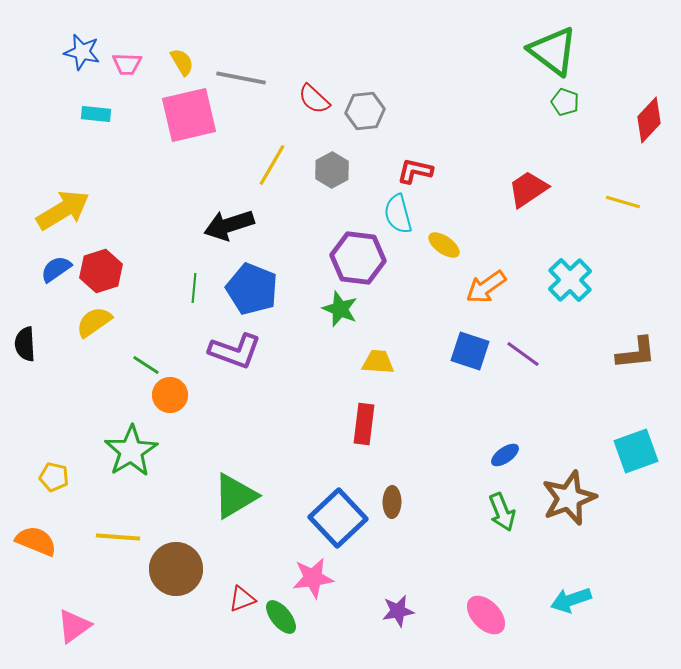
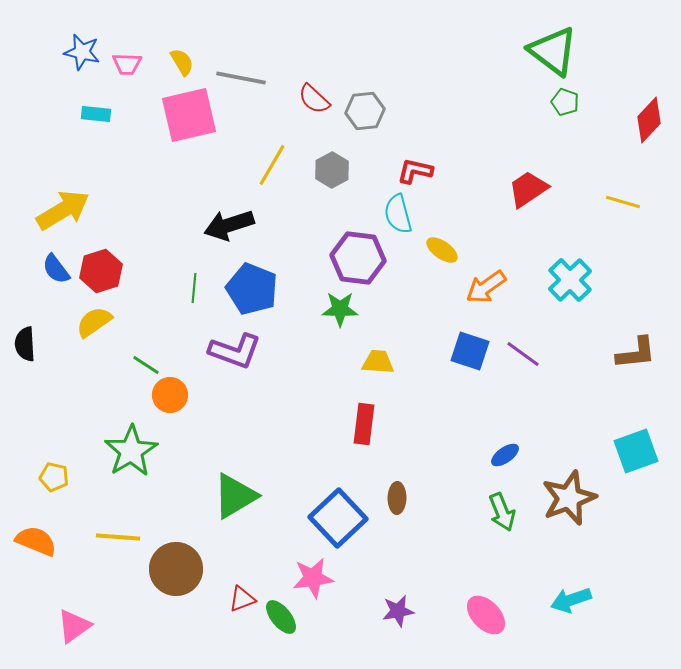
yellow ellipse at (444, 245): moved 2 px left, 5 px down
blue semicircle at (56, 269): rotated 92 degrees counterclockwise
green star at (340, 309): rotated 21 degrees counterclockwise
brown ellipse at (392, 502): moved 5 px right, 4 px up
